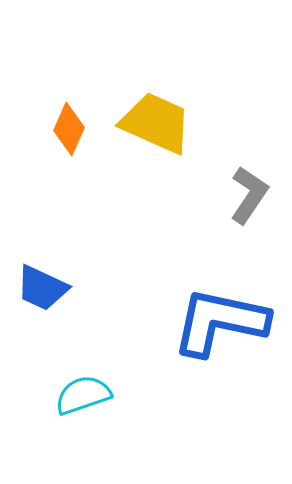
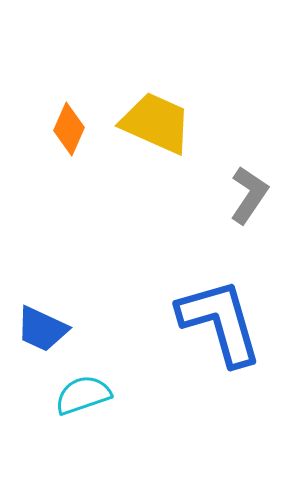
blue trapezoid: moved 41 px down
blue L-shape: rotated 62 degrees clockwise
